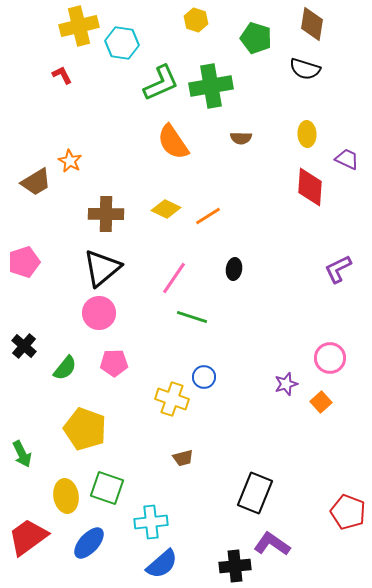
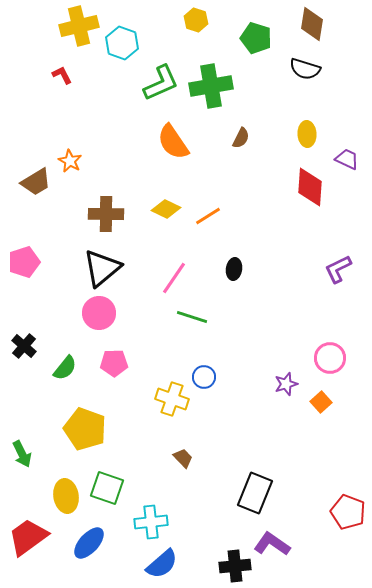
cyan hexagon at (122, 43): rotated 12 degrees clockwise
brown semicircle at (241, 138): rotated 65 degrees counterclockwise
brown trapezoid at (183, 458): rotated 120 degrees counterclockwise
